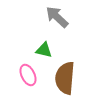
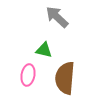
pink ellipse: rotated 35 degrees clockwise
